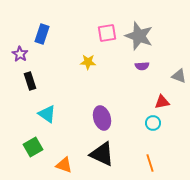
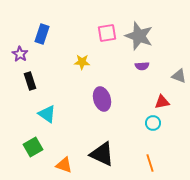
yellow star: moved 6 px left
purple ellipse: moved 19 px up
